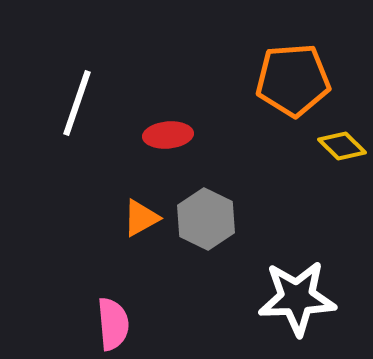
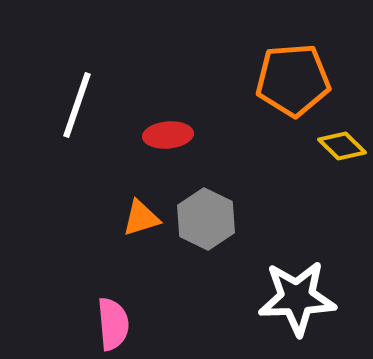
white line: moved 2 px down
orange triangle: rotated 12 degrees clockwise
